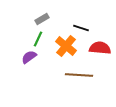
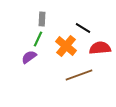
gray rectangle: rotated 56 degrees counterclockwise
black line: moved 2 px right; rotated 14 degrees clockwise
red semicircle: rotated 10 degrees counterclockwise
brown line: rotated 24 degrees counterclockwise
